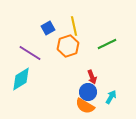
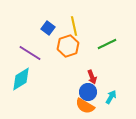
blue square: rotated 24 degrees counterclockwise
